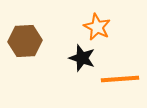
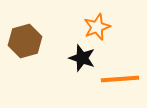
orange star: rotated 24 degrees clockwise
brown hexagon: rotated 12 degrees counterclockwise
